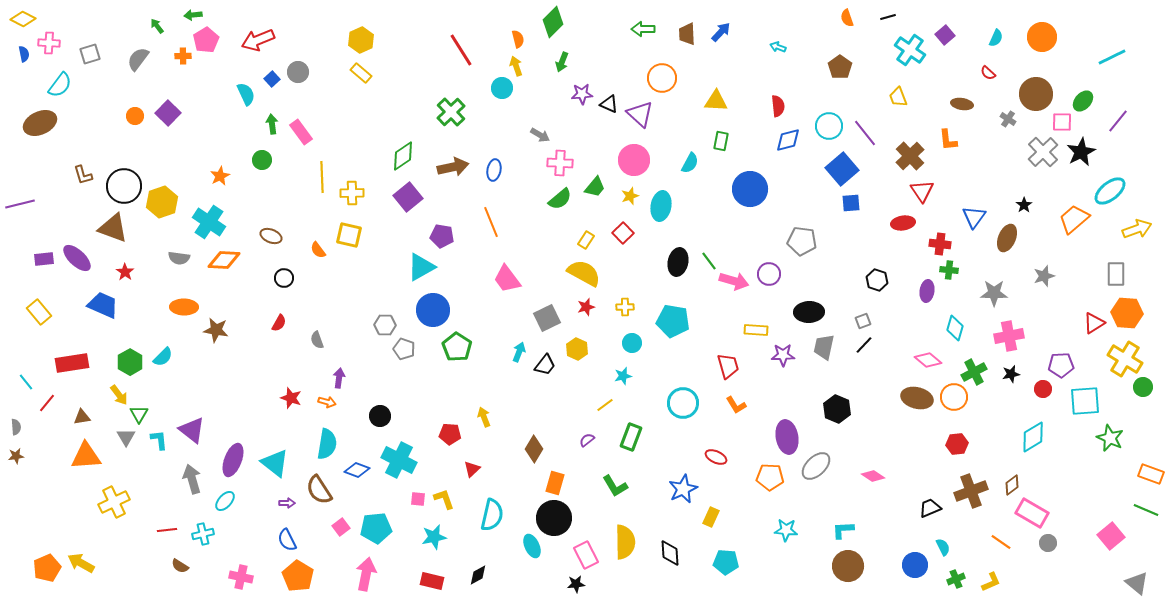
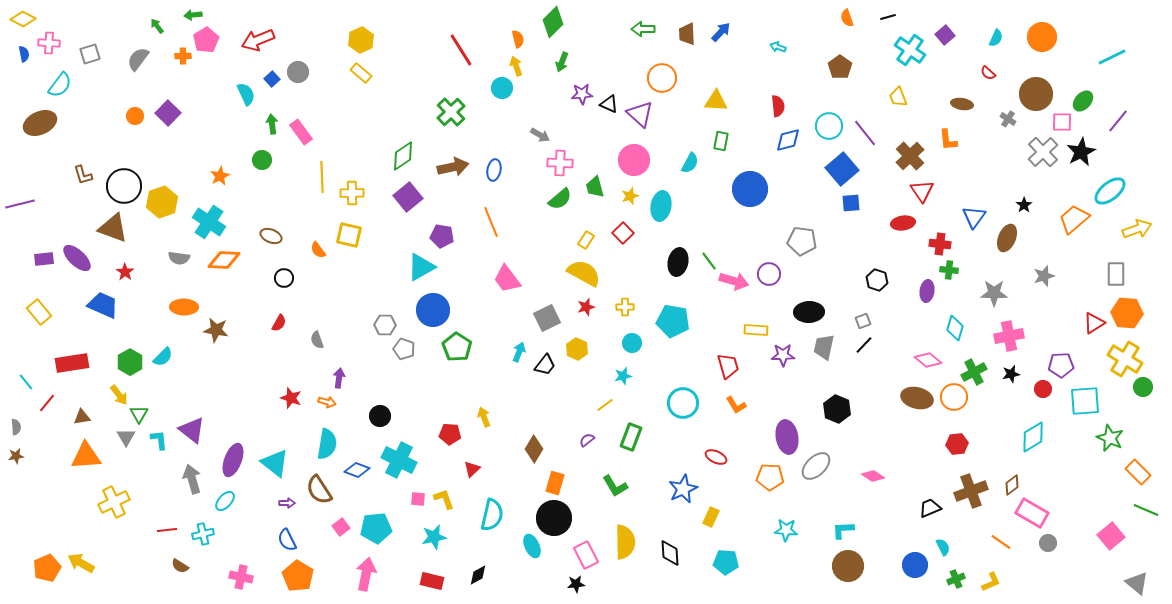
green trapezoid at (595, 187): rotated 125 degrees clockwise
orange rectangle at (1151, 474): moved 13 px left, 2 px up; rotated 25 degrees clockwise
